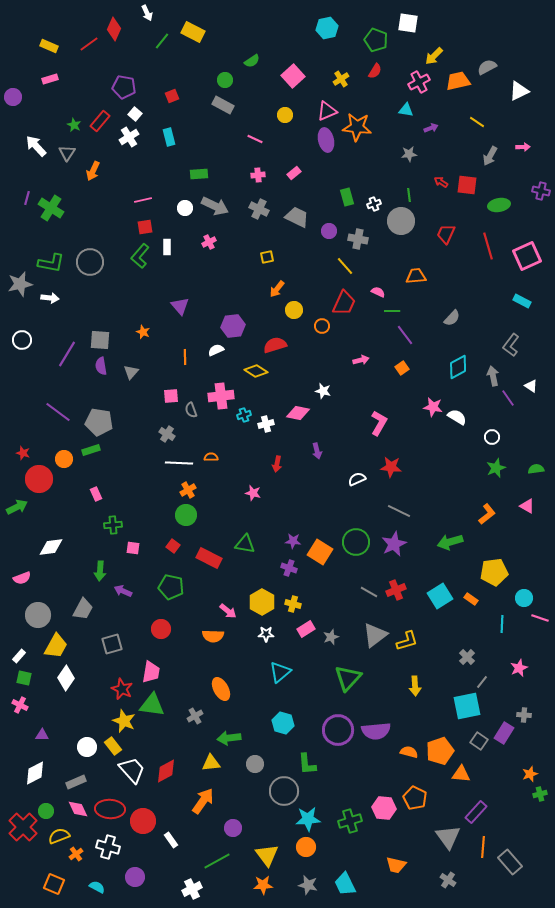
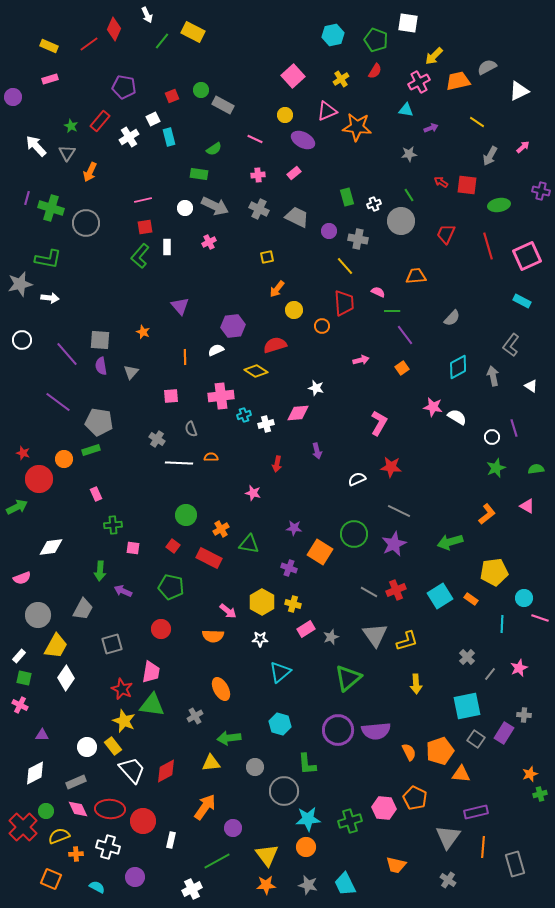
white arrow at (147, 13): moved 2 px down
cyan hexagon at (327, 28): moved 6 px right, 7 px down
green semicircle at (252, 61): moved 38 px left, 88 px down
green circle at (225, 80): moved 24 px left, 10 px down
white square at (135, 114): moved 18 px right, 5 px down; rotated 24 degrees clockwise
green star at (74, 125): moved 3 px left, 1 px down
purple ellipse at (326, 140): moved 23 px left; rotated 50 degrees counterclockwise
pink arrow at (523, 147): rotated 40 degrees counterclockwise
orange arrow at (93, 171): moved 3 px left, 1 px down
green rectangle at (199, 174): rotated 12 degrees clockwise
green line at (409, 195): rotated 24 degrees counterclockwise
green cross at (51, 208): rotated 15 degrees counterclockwise
gray circle at (90, 262): moved 4 px left, 39 px up
green L-shape at (51, 263): moved 3 px left, 4 px up
red trapezoid at (344, 303): rotated 28 degrees counterclockwise
purple line at (67, 354): rotated 72 degrees counterclockwise
white star at (323, 391): moved 7 px left, 3 px up
purple line at (508, 398): moved 6 px right, 30 px down; rotated 18 degrees clockwise
gray semicircle at (191, 410): moved 19 px down
purple line at (58, 412): moved 10 px up
pink diamond at (298, 413): rotated 15 degrees counterclockwise
gray cross at (167, 434): moved 10 px left, 5 px down
orange cross at (188, 490): moved 33 px right, 39 px down
purple star at (293, 541): moved 1 px right, 13 px up
green circle at (356, 542): moved 2 px left, 8 px up
green triangle at (245, 544): moved 4 px right
white star at (266, 634): moved 6 px left, 5 px down
gray triangle at (375, 635): rotated 28 degrees counterclockwise
green triangle at (348, 678): rotated 8 degrees clockwise
gray line at (482, 682): moved 8 px right, 8 px up
yellow arrow at (415, 686): moved 1 px right, 2 px up
cyan hexagon at (283, 723): moved 3 px left, 1 px down
gray square at (479, 741): moved 3 px left, 2 px up
orange semicircle at (409, 752): rotated 48 degrees clockwise
gray circle at (255, 764): moved 3 px down
orange arrow at (203, 801): moved 2 px right, 6 px down
purple rectangle at (476, 812): rotated 35 degrees clockwise
gray triangle at (448, 837): rotated 12 degrees clockwise
white rectangle at (171, 840): rotated 49 degrees clockwise
orange cross at (76, 854): rotated 32 degrees clockwise
gray rectangle at (510, 862): moved 5 px right, 2 px down; rotated 25 degrees clockwise
orange square at (54, 884): moved 3 px left, 5 px up
orange star at (263, 885): moved 3 px right
